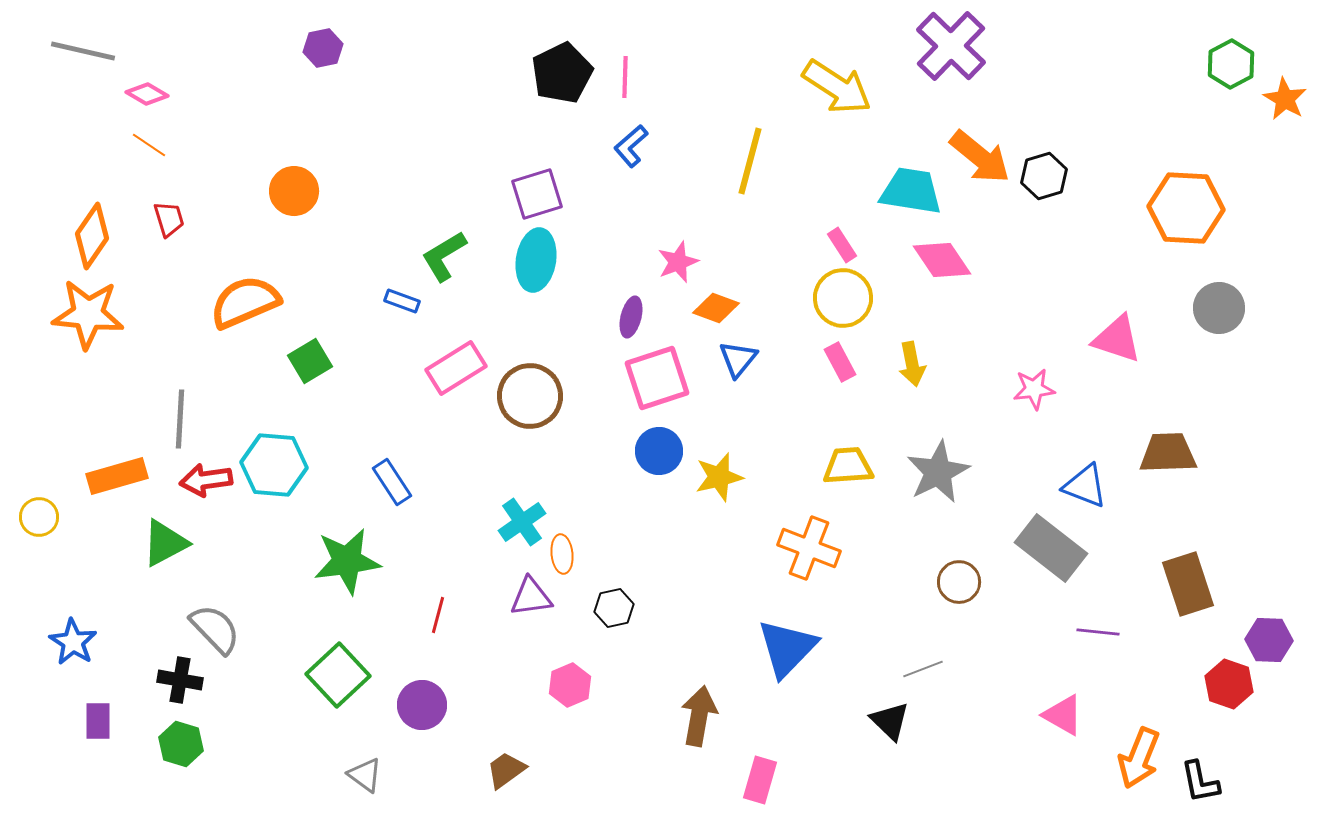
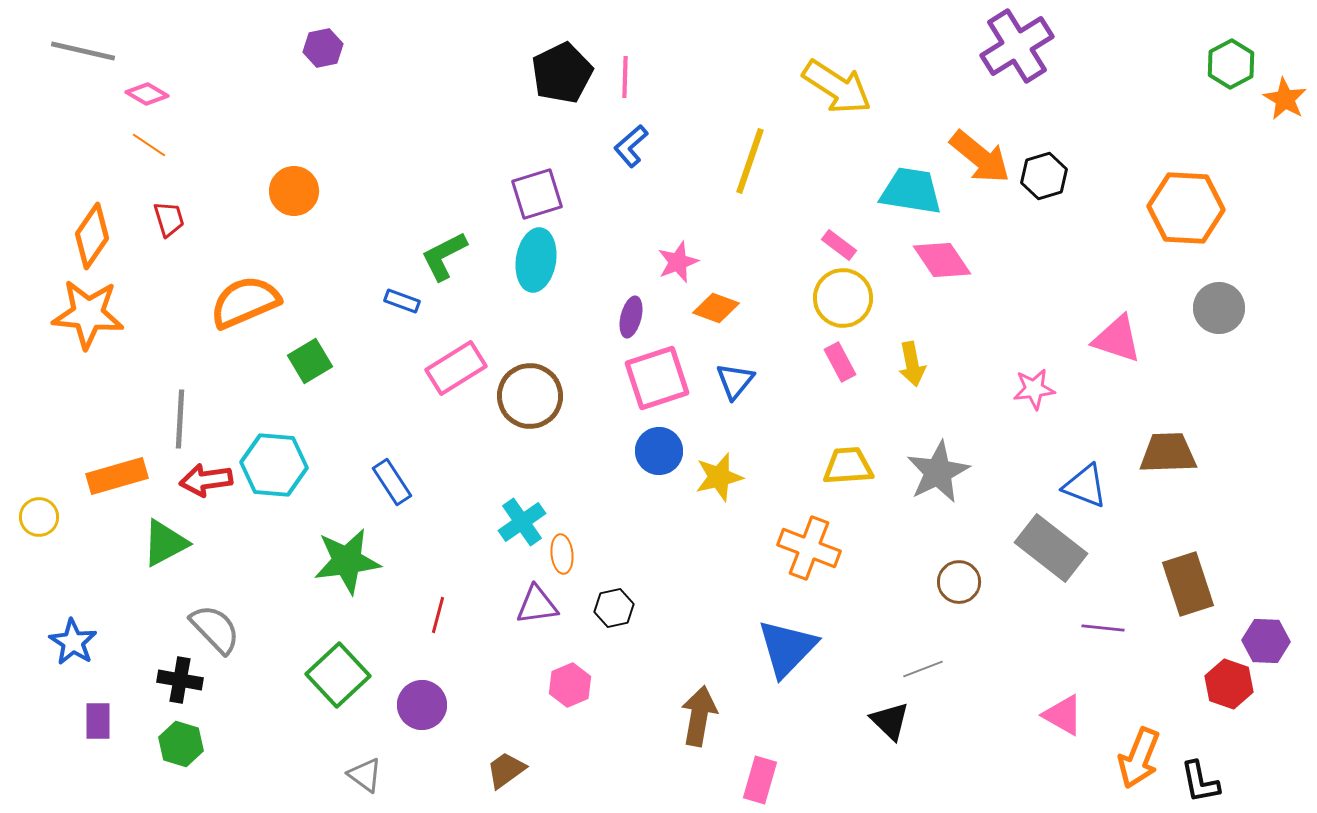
purple cross at (951, 46): moved 66 px right; rotated 14 degrees clockwise
yellow line at (750, 161): rotated 4 degrees clockwise
pink rectangle at (842, 245): moved 3 px left; rotated 20 degrees counterclockwise
green L-shape at (444, 256): rotated 4 degrees clockwise
blue triangle at (738, 359): moved 3 px left, 22 px down
purple triangle at (531, 597): moved 6 px right, 8 px down
purple line at (1098, 632): moved 5 px right, 4 px up
purple hexagon at (1269, 640): moved 3 px left, 1 px down
